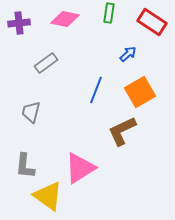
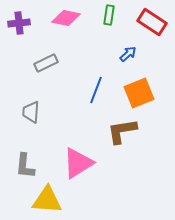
green rectangle: moved 2 px down
pink diamond: moved 1 px right, 1 px up
gray rectangle: rotated 10 degrees clockwise
orange square: moved 1 px left, 1 px down; rotated 8 degrees clockwise
gray trapezoid: rotated 10 degrees counterclockwise
brown L-shape: rotated 16 degrees clockwise
pink triangle: moved 2 px left, 5 px up
yellow triangle: moved 1 px left, 4 px down; rotated 32 degrees counterclockwise
